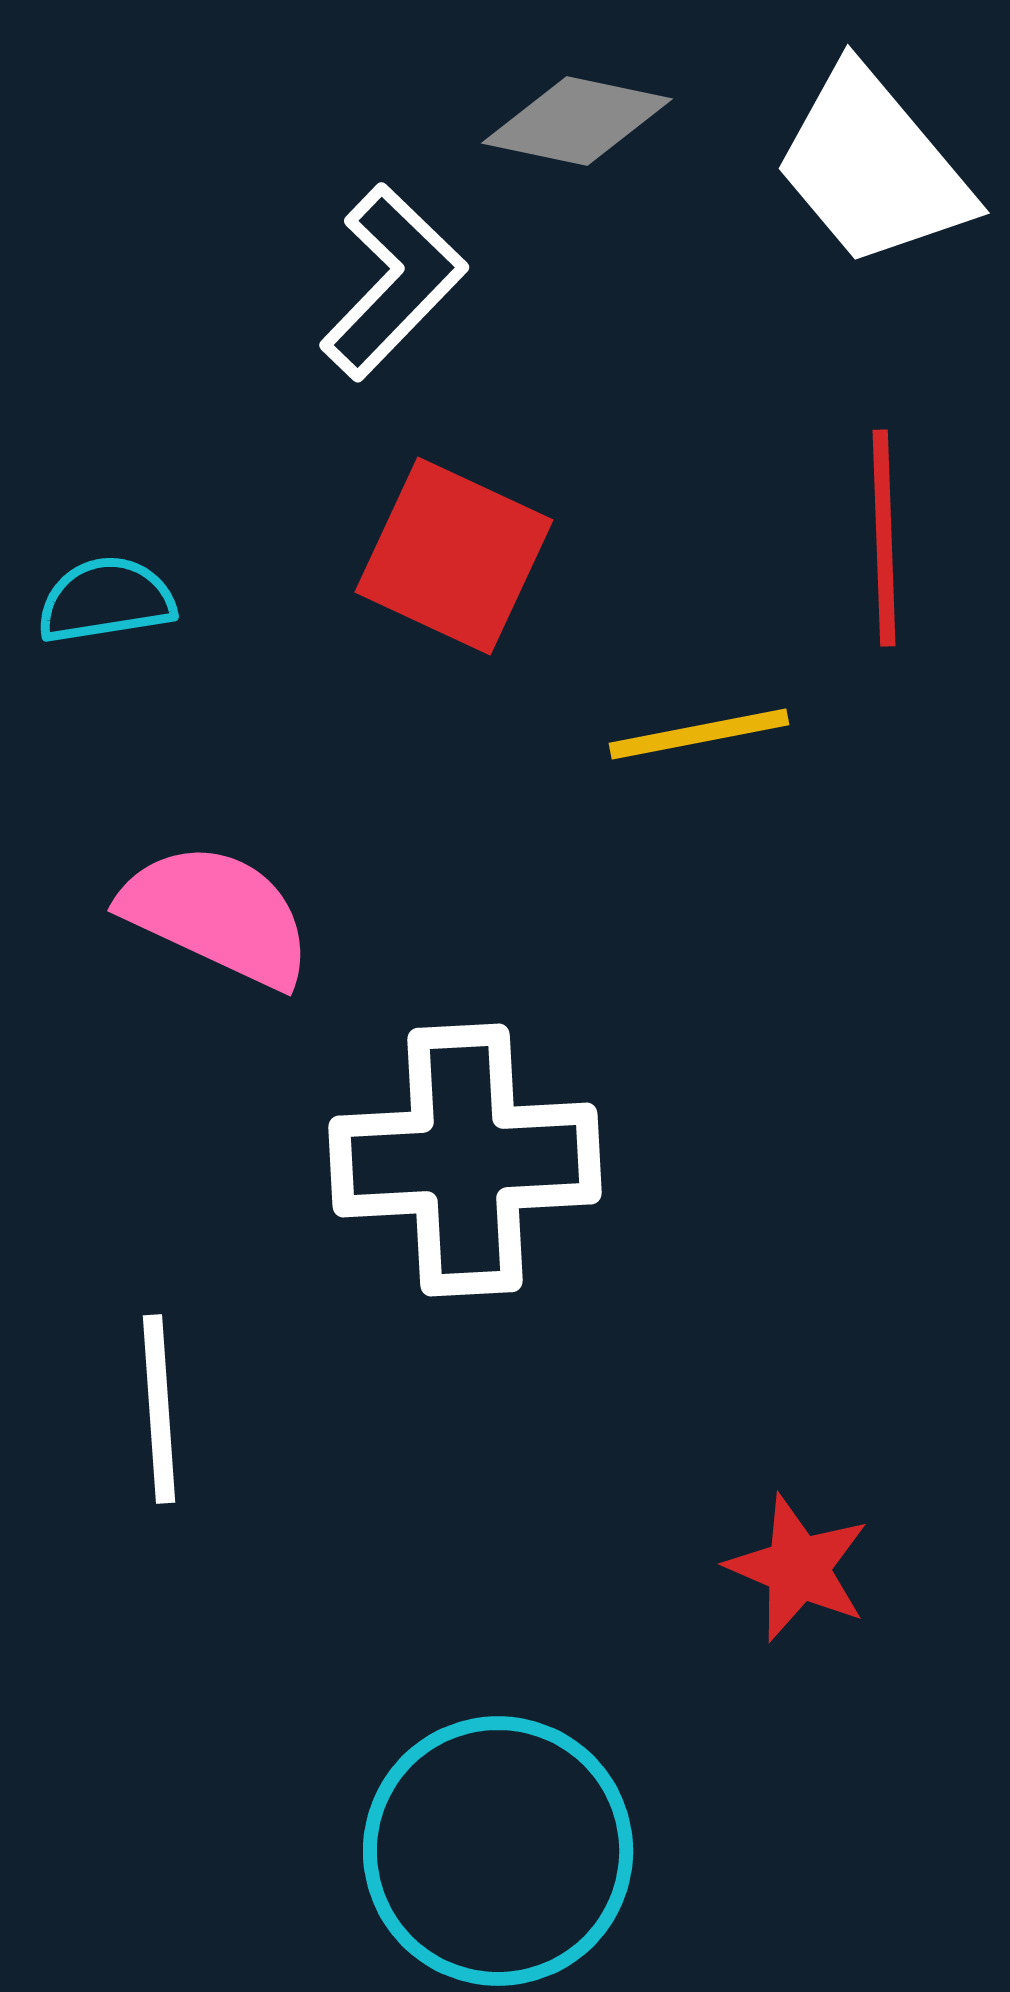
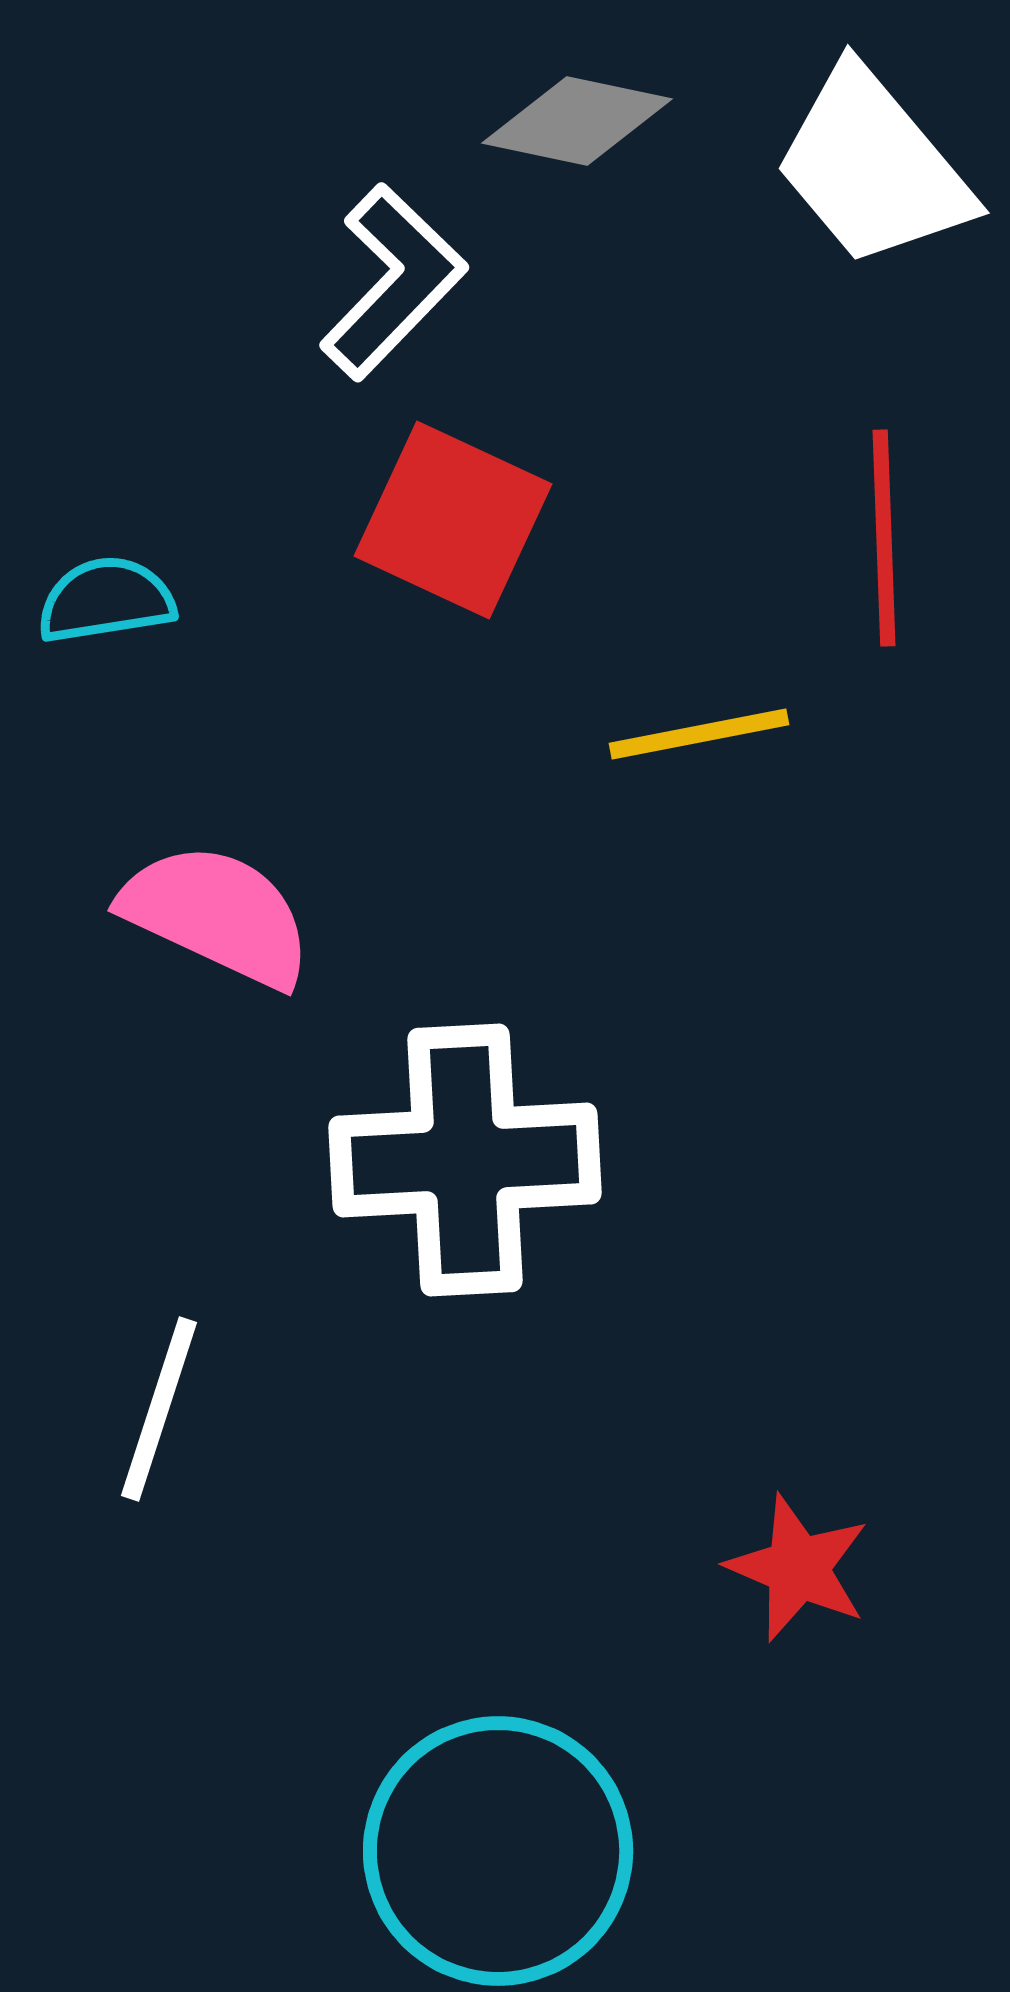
red square: moved 1 px left, 36 px up
white line: rotated 22 degrees clockwise
